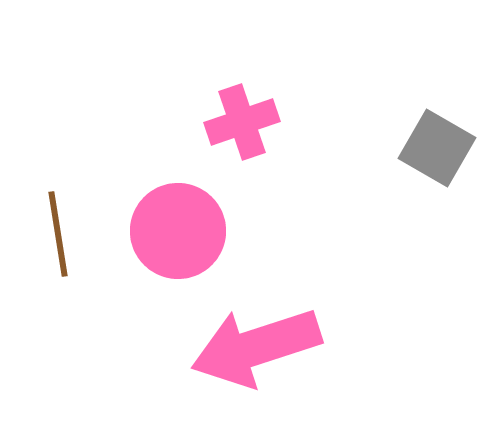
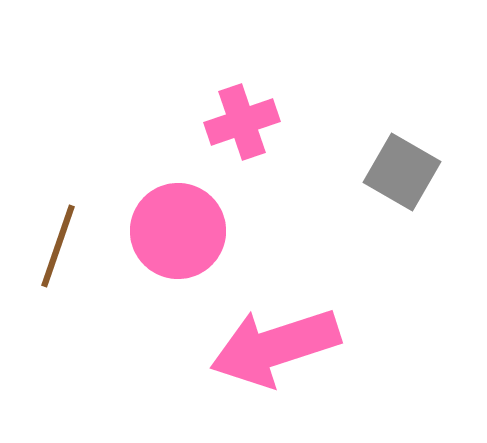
gray square: moved 35 px left, 24 px down
brown line: moved 12 px down; rotated 28 degrees clockwise
pink arrow: moved 19 px right
